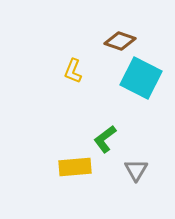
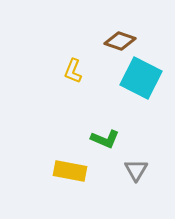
green L-shape: rotated 120 degrees counterclockwise
yellow rectangle: moved 5 px left, 4 px down; rotated 16 degrees clockwise
